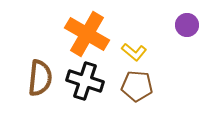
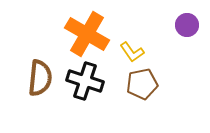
yellow L-shape: moved 2 px left; rotated 15 degrees clockwise
brown pentagon: moved 5 px right, 2 px up; rotated 16 degrees counterclockwise
